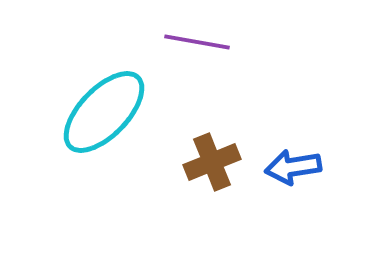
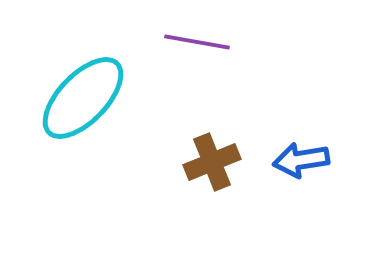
cyan ellipse: moved 21 px left, 14 px up
blue arrow: moved 8 px right, 7 px up
